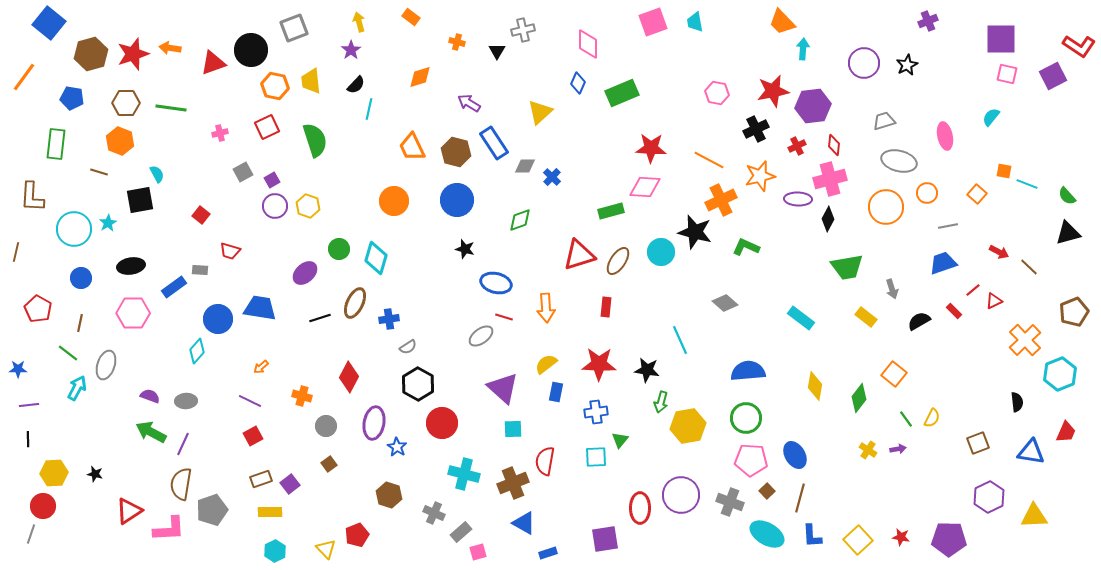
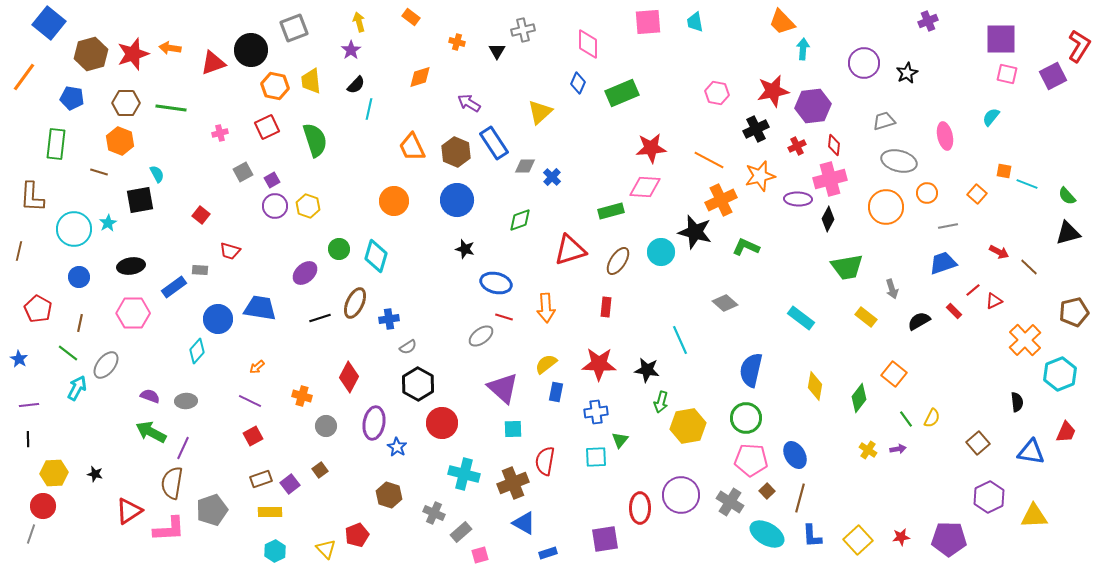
pink square at (653, 22): moved 5 px left; rotated 16 degrees clockwise
red L-shape at (1079, 46): rotated 92 degrees counterclockwise
black star at (907, 65): moved 8 px down
red star at (651, 148): rotated 8 degrees counterclockwise
brown hexagon at (456, 152): rotated 8 degrees clockwise
brown line at (16, 252): moved 3 px right, 1 px up
red triangle at (579, 255): moved 9 px left, 5 px up
cyan diamond at (376, 258): moved 2 px up
blue circle at (81, 278): moved 2 px left, 1 px up
brown pentagon at (1074, 312): rotated 8 degrees clockwise
gray ellipse at (106, 365): rotated 20 degrees clockwise
orange arrow at (261, 367): moved 4 px left
blue star at (18, 369): moved 1 px right, 10 px up; rotated 30 degrees clockwise
blue semicircle at (748, 371): moved 3 px right, 1 px up; rotated 72 degrees counterclockwise
brown square at (978, 443): rotated 20 degrees counterclockwise
purple line at (183, 444): moved 4 px down
brown square at (329, 464): moved 9 px left, 6 px down
brown semicircle at (181, 484): moved 9 px left, 1 px up
gray cross at (730, 502): rotated 12 degrees clockwise
red star at (901, 537): rotated 18 degrees counterclockwise
pink square at (478, 552): moved 2 px right, 3 px down
